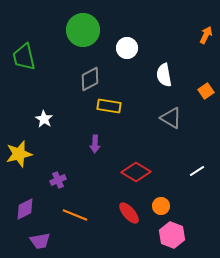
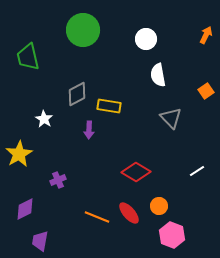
white circle: moved 19 px right, 9 px up
green trapezoid: moved 4 px right
white semicircle: moved 6 px left
gray diamond: moved 13 px left, 15 px down
gray triangle: rotated 15 degrees clockwise
purple arrow: moved 6 px left, 14 px up
yellow star: rotated 16 degrees counterclockwise
orange circle: moved 2 px left
orange line: moved 22 px right, 2 px down
purple trapezoid: rotated 110 degrees clockwise
